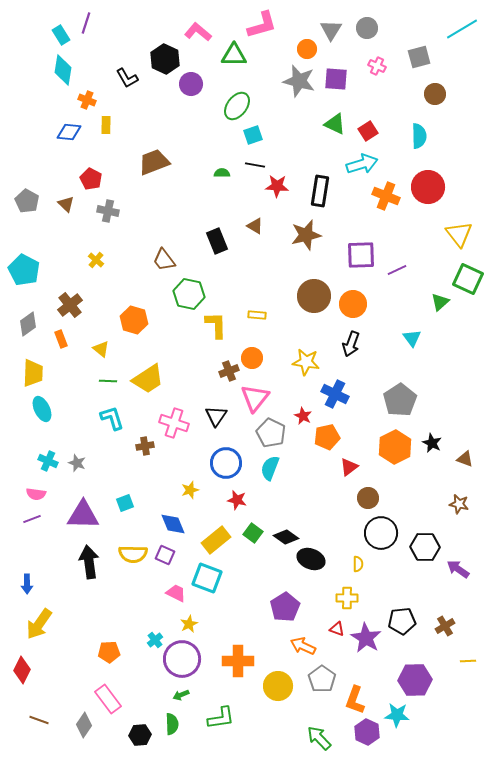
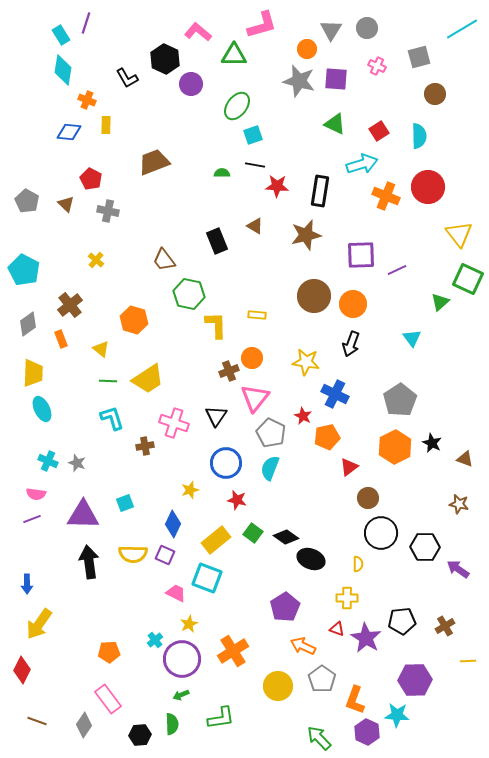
red square at (368, 131): moved 11 px right
blue diamond at (173, 524): rotated 48 degrees clockwise
orange cross at (238, 661): moved 5 px left, 10 px up; rotated 32 degrees counterclockwise
brown line at (39, 720): moved 2 px left, 1 px down
